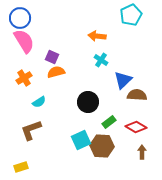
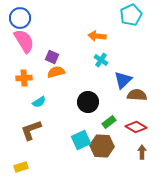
orange cross: rotated 28 degrees clockwise
